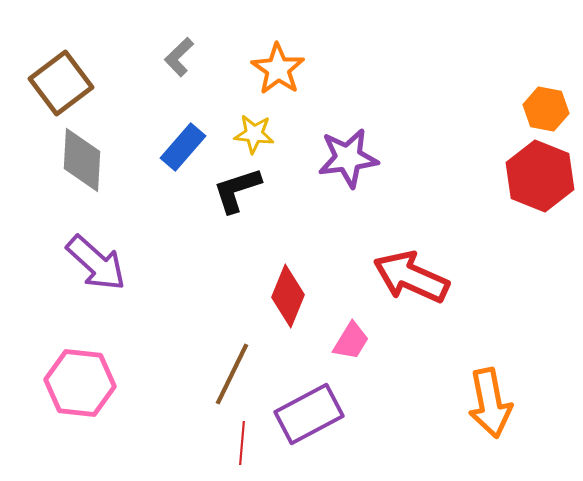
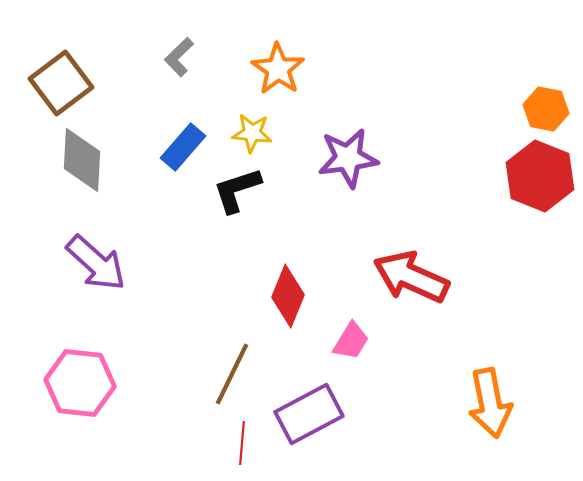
yellow star: moved 2 px left, 1 px up
